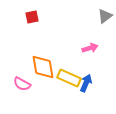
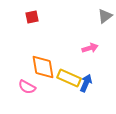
pink semicircle: moved 5 px right, 3 px down
